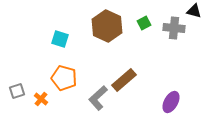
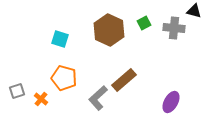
brown hexagon: moved 2 px right, 4 px down
